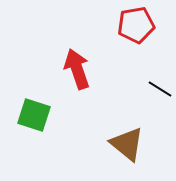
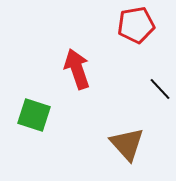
black line: rotated 15 degrees clockwise
brown triangle: rotated 9 degrees clockwise
